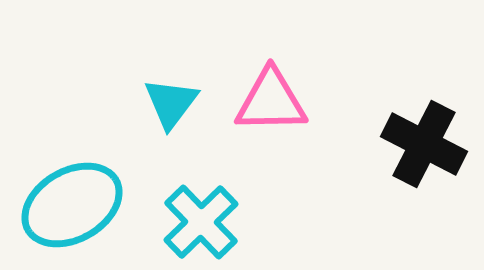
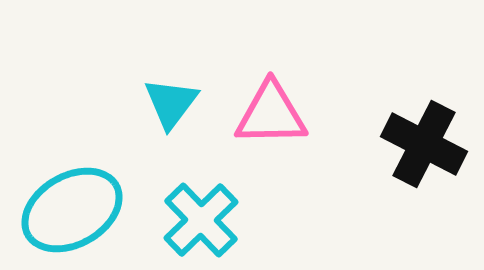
pink triangle: moved 13 px down
cyan ellipse: moved 5 px down
cyan cross: moved 2 px up
